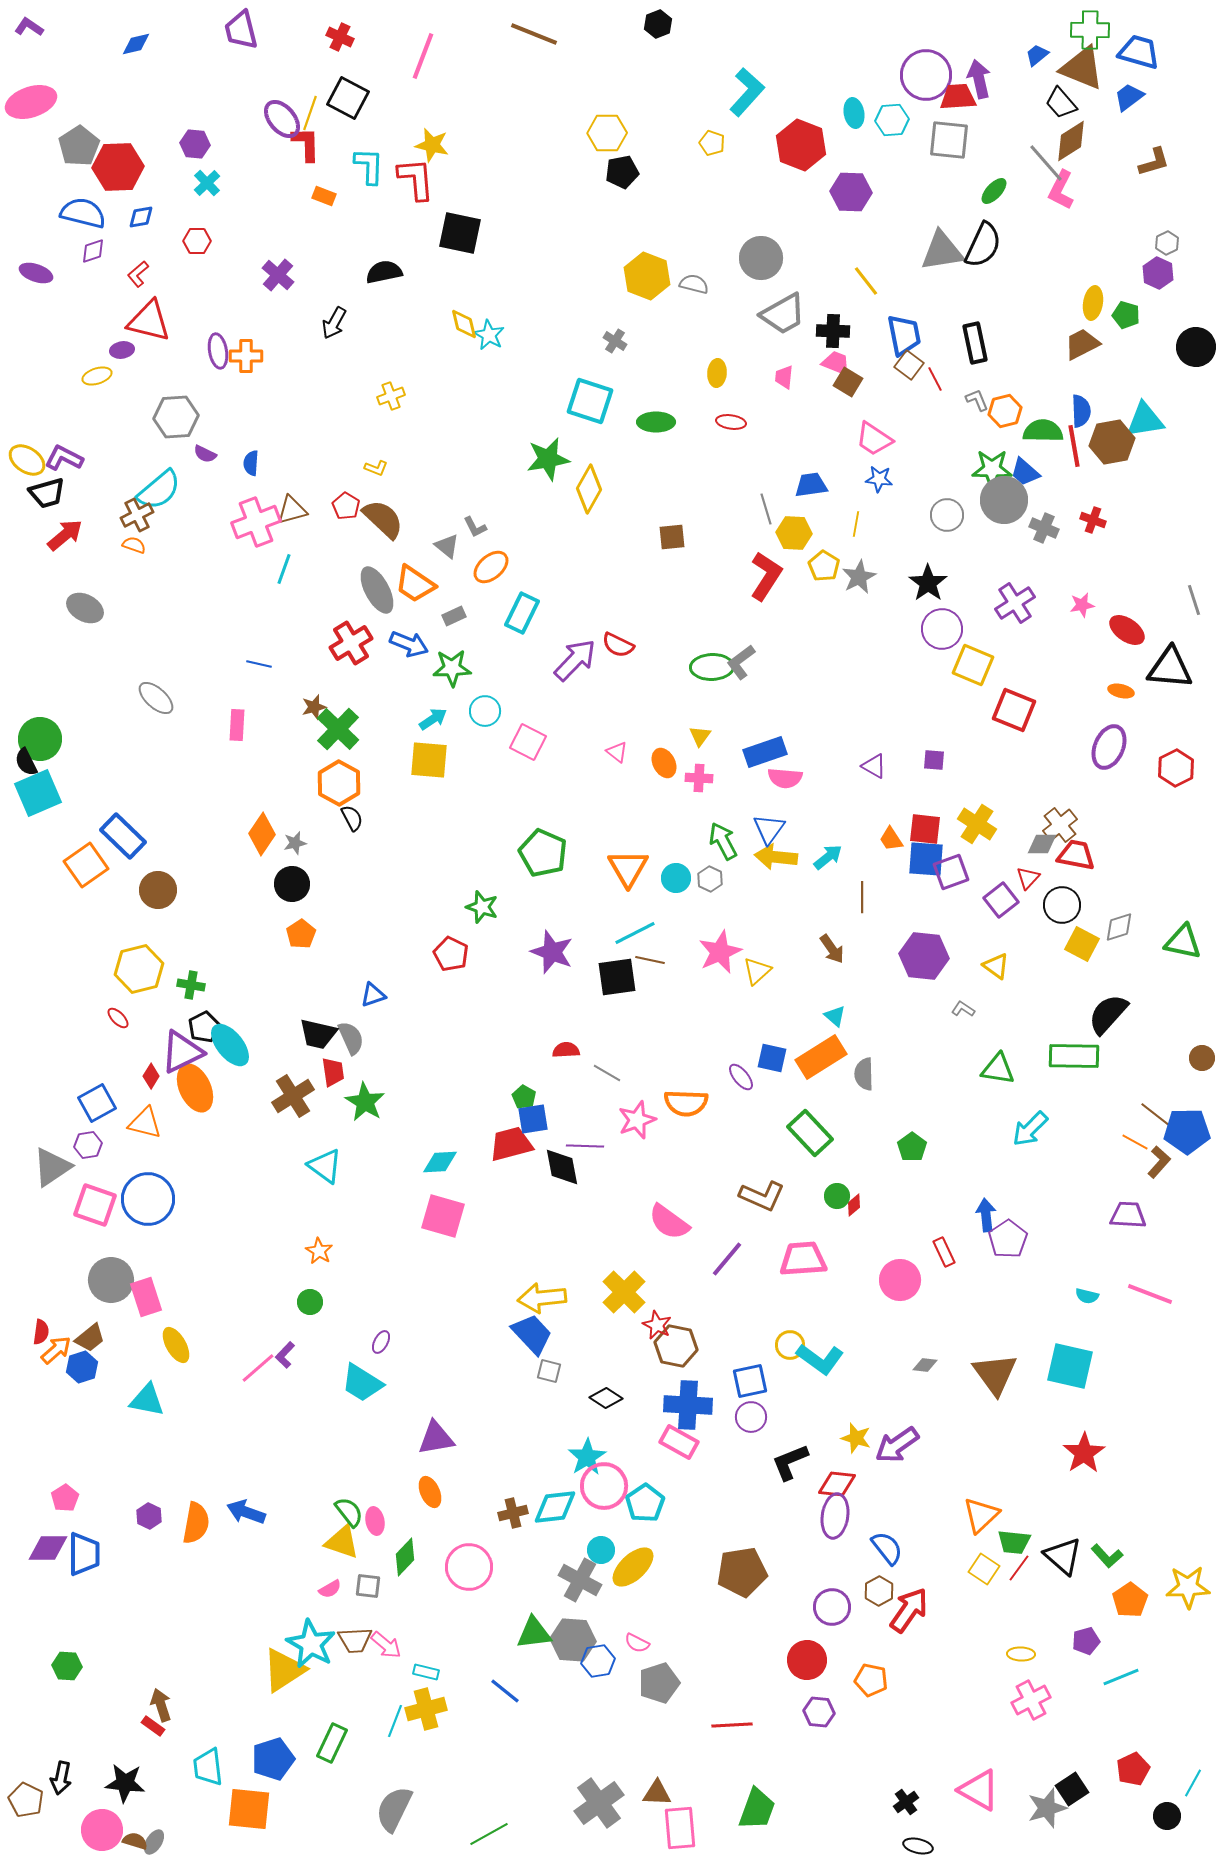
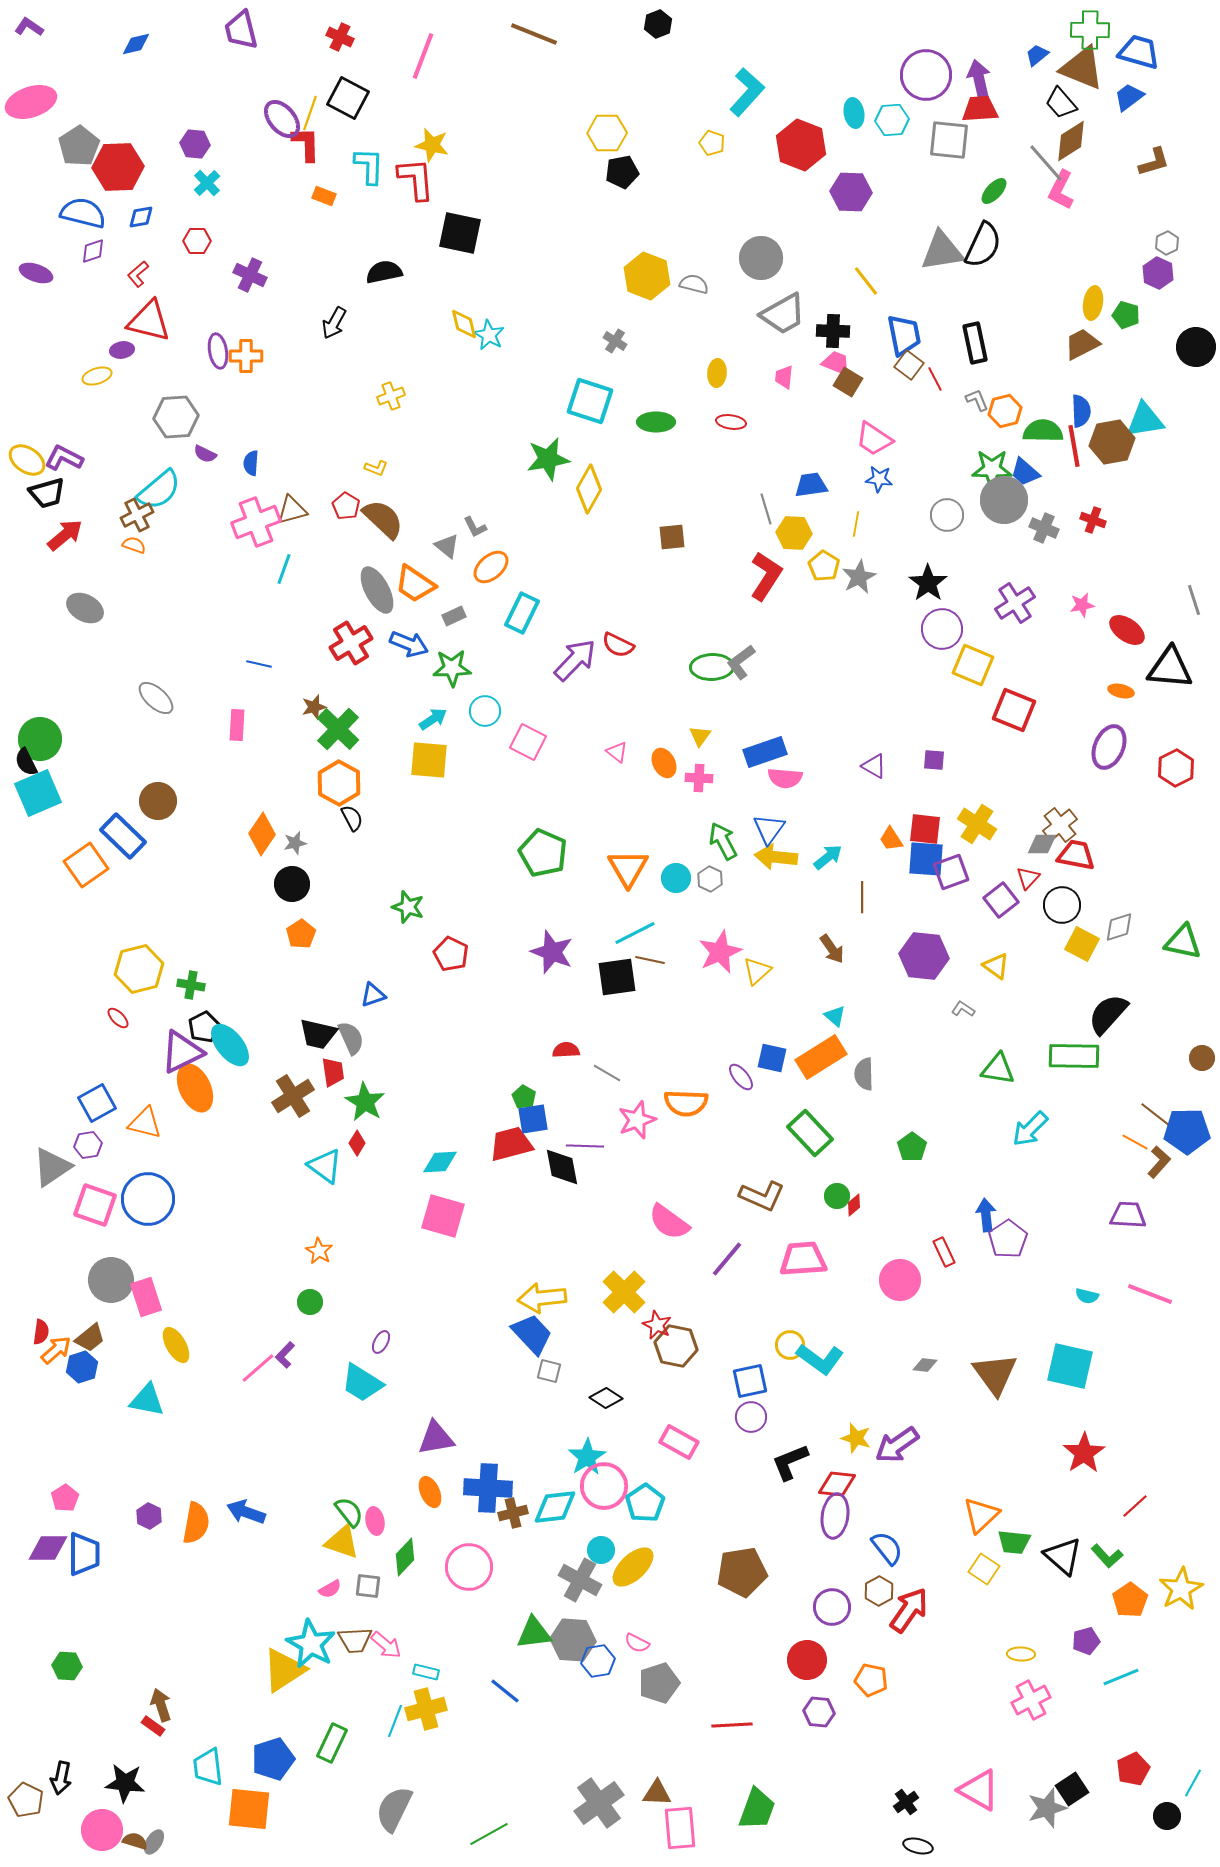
red trapezoid at (958, 97): moved 22 px right, 12 px down
purple cross at (278, 275): moved 28 px left; rotated 16 degrees counterclockwise
brown circle at (158, 890): moved 89 px up
green star at (482, 907): moved 74 px left
red diamond at (151, 1076): moved 206 px right, 67 px down
blue cross at (688, 1405): moved 200 px left, 83 px down
red line at (1019, 1568): moved 116 px right, 62 px up; rotated 12 degrees clockwise
yellow star at (1188, 1587): moved 7 px left, 2 px down; rotated 27 degrees counterclockwise
